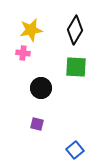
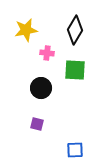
yellow star: moved 5 px left
pink cross: moved 24 px right
green square: moved 1 px left, 3 px down
blue square: rotated 36 degrees clockwise
